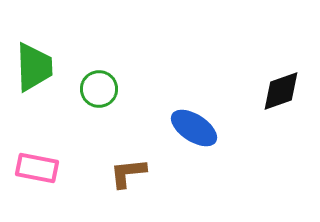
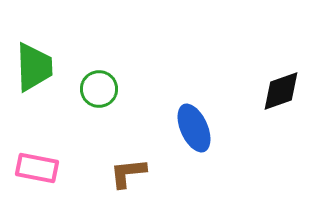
blue ellipse: rotated 33 degrees clockwise
